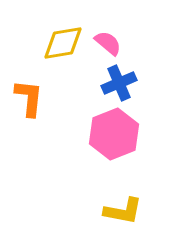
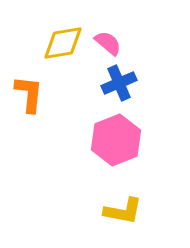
orange L-shape: moved 4 px up
pink hexagon: moved 2 px right, 6 px down
